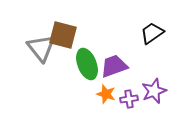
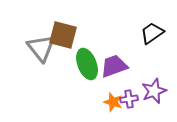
orange star: moved 7 px right, 8 px down
